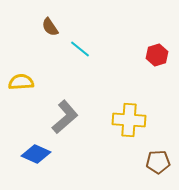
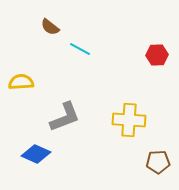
brown semicircle: rotated 18 degrees counterclockwise
cyan line: rotated 10 degrees counterclockwise
red hexagon: rotated 15 degrees clockwise
gray L-shape: rotated 20 degrees clockwise
